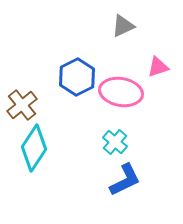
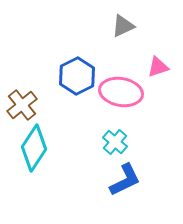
blue hexagon: moved 1 px up
